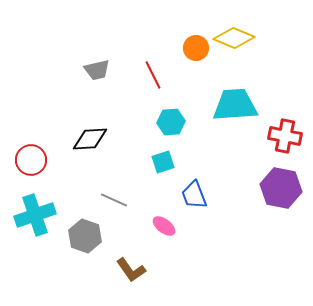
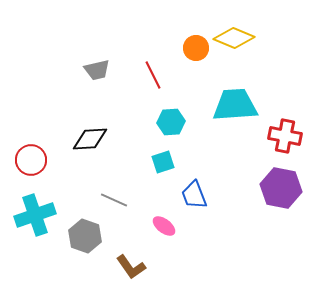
brown L-shape: moved 3 px up
